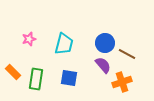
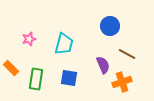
blue circle: moved 5 px right, 17 px up
purple semicircle: rotated 18 degrees clockwise
orange rectangle: moved 2 px left, 4 px up
